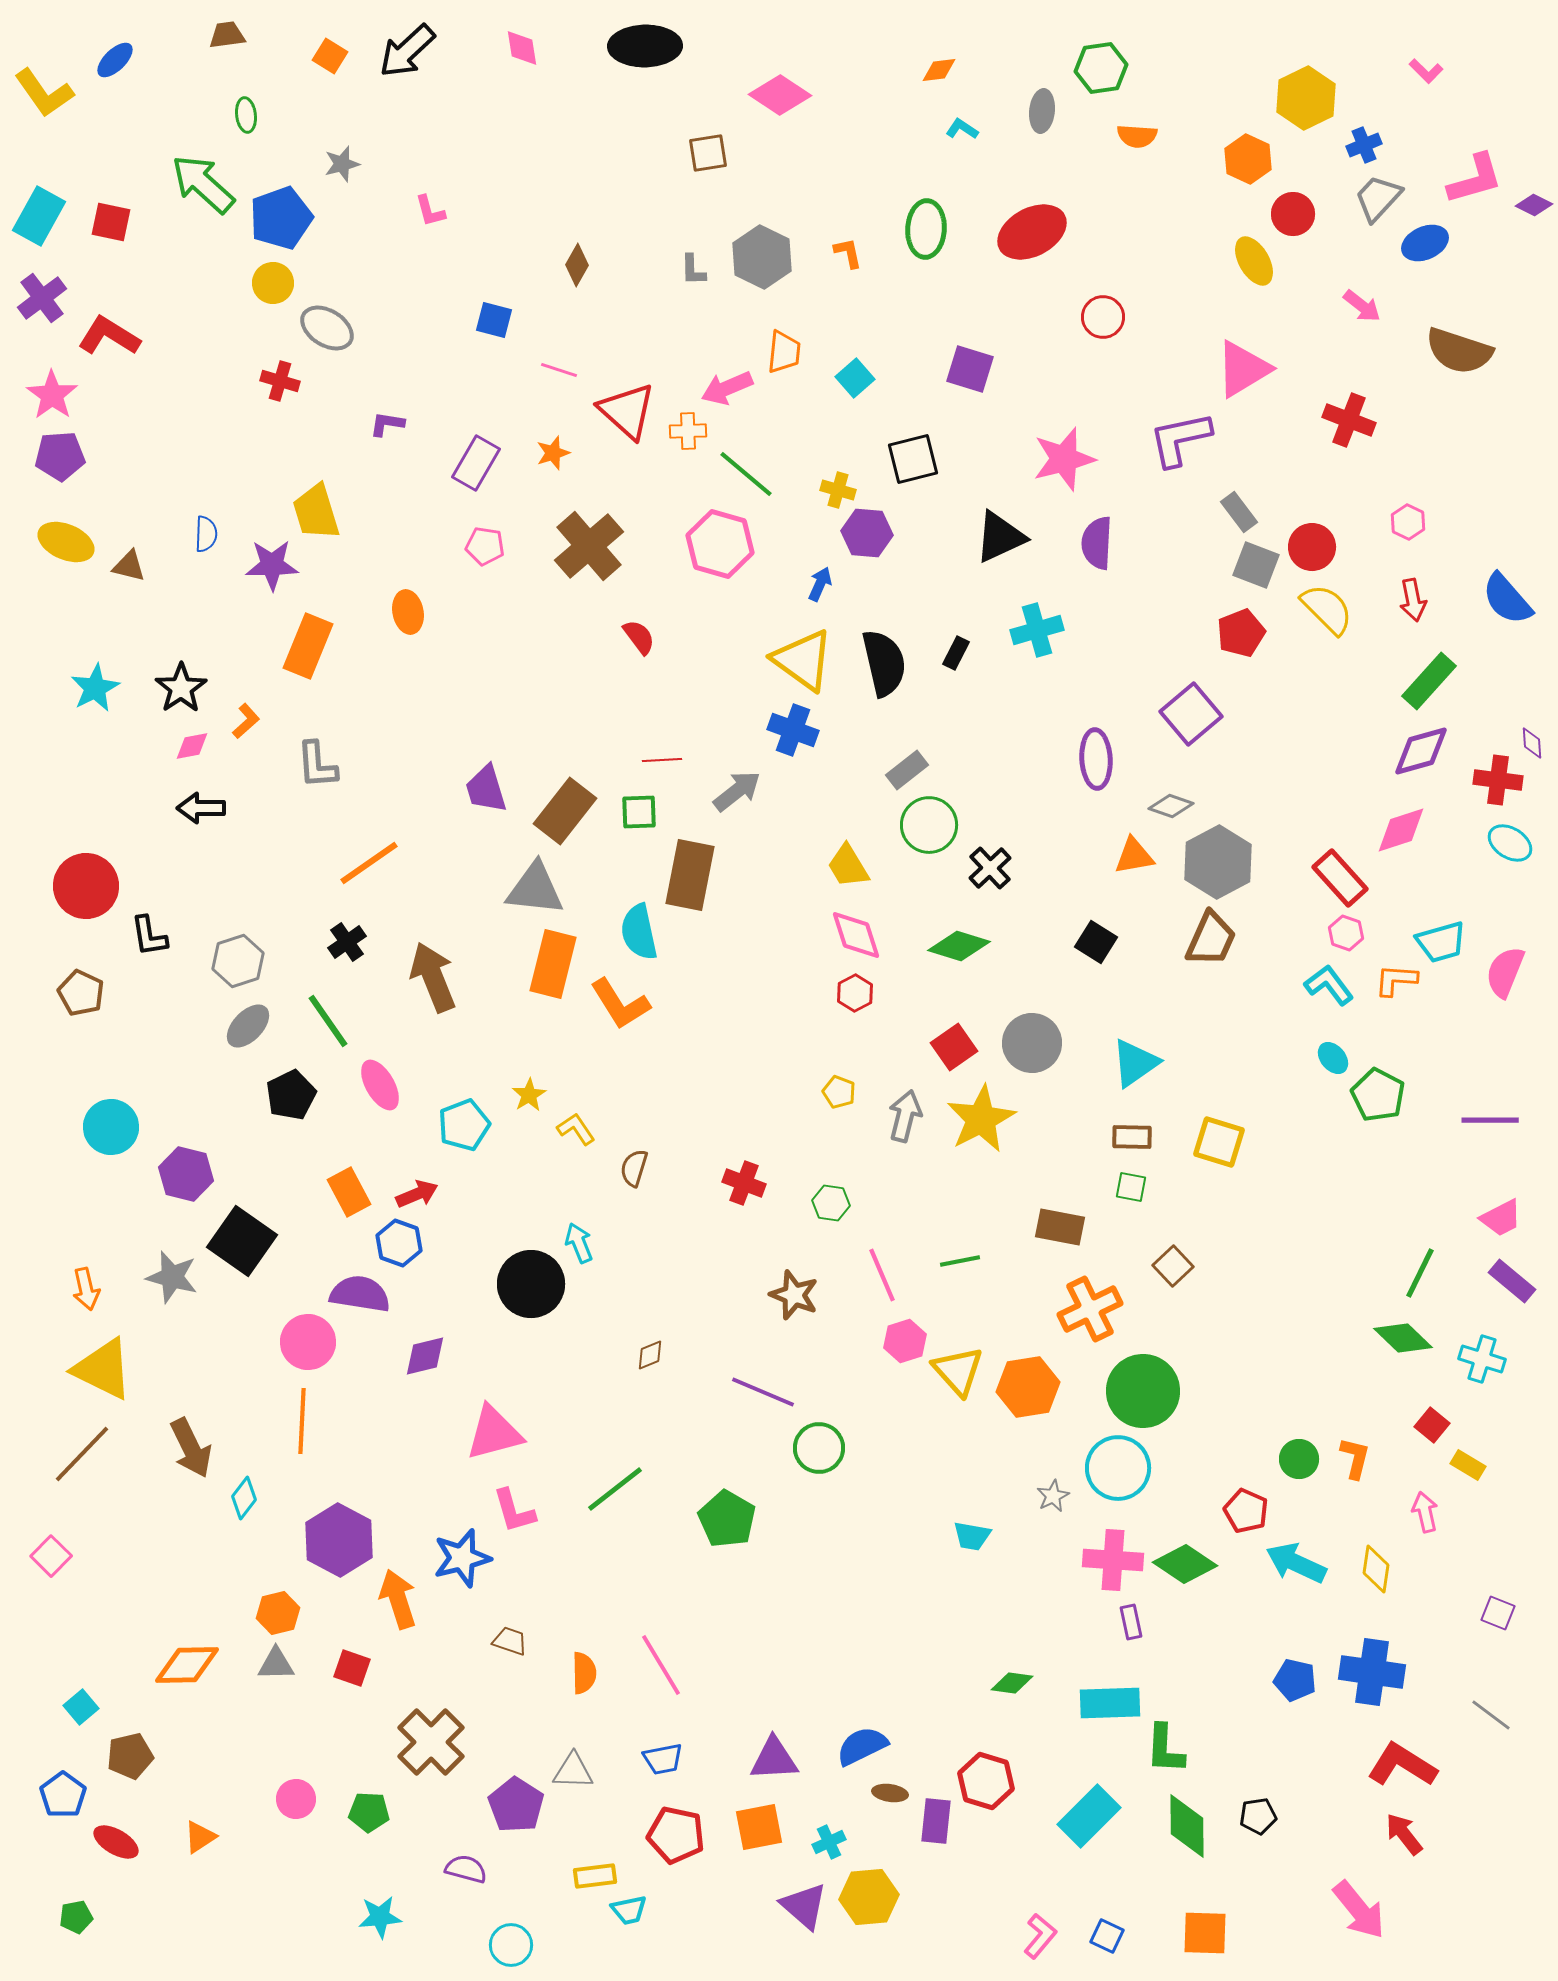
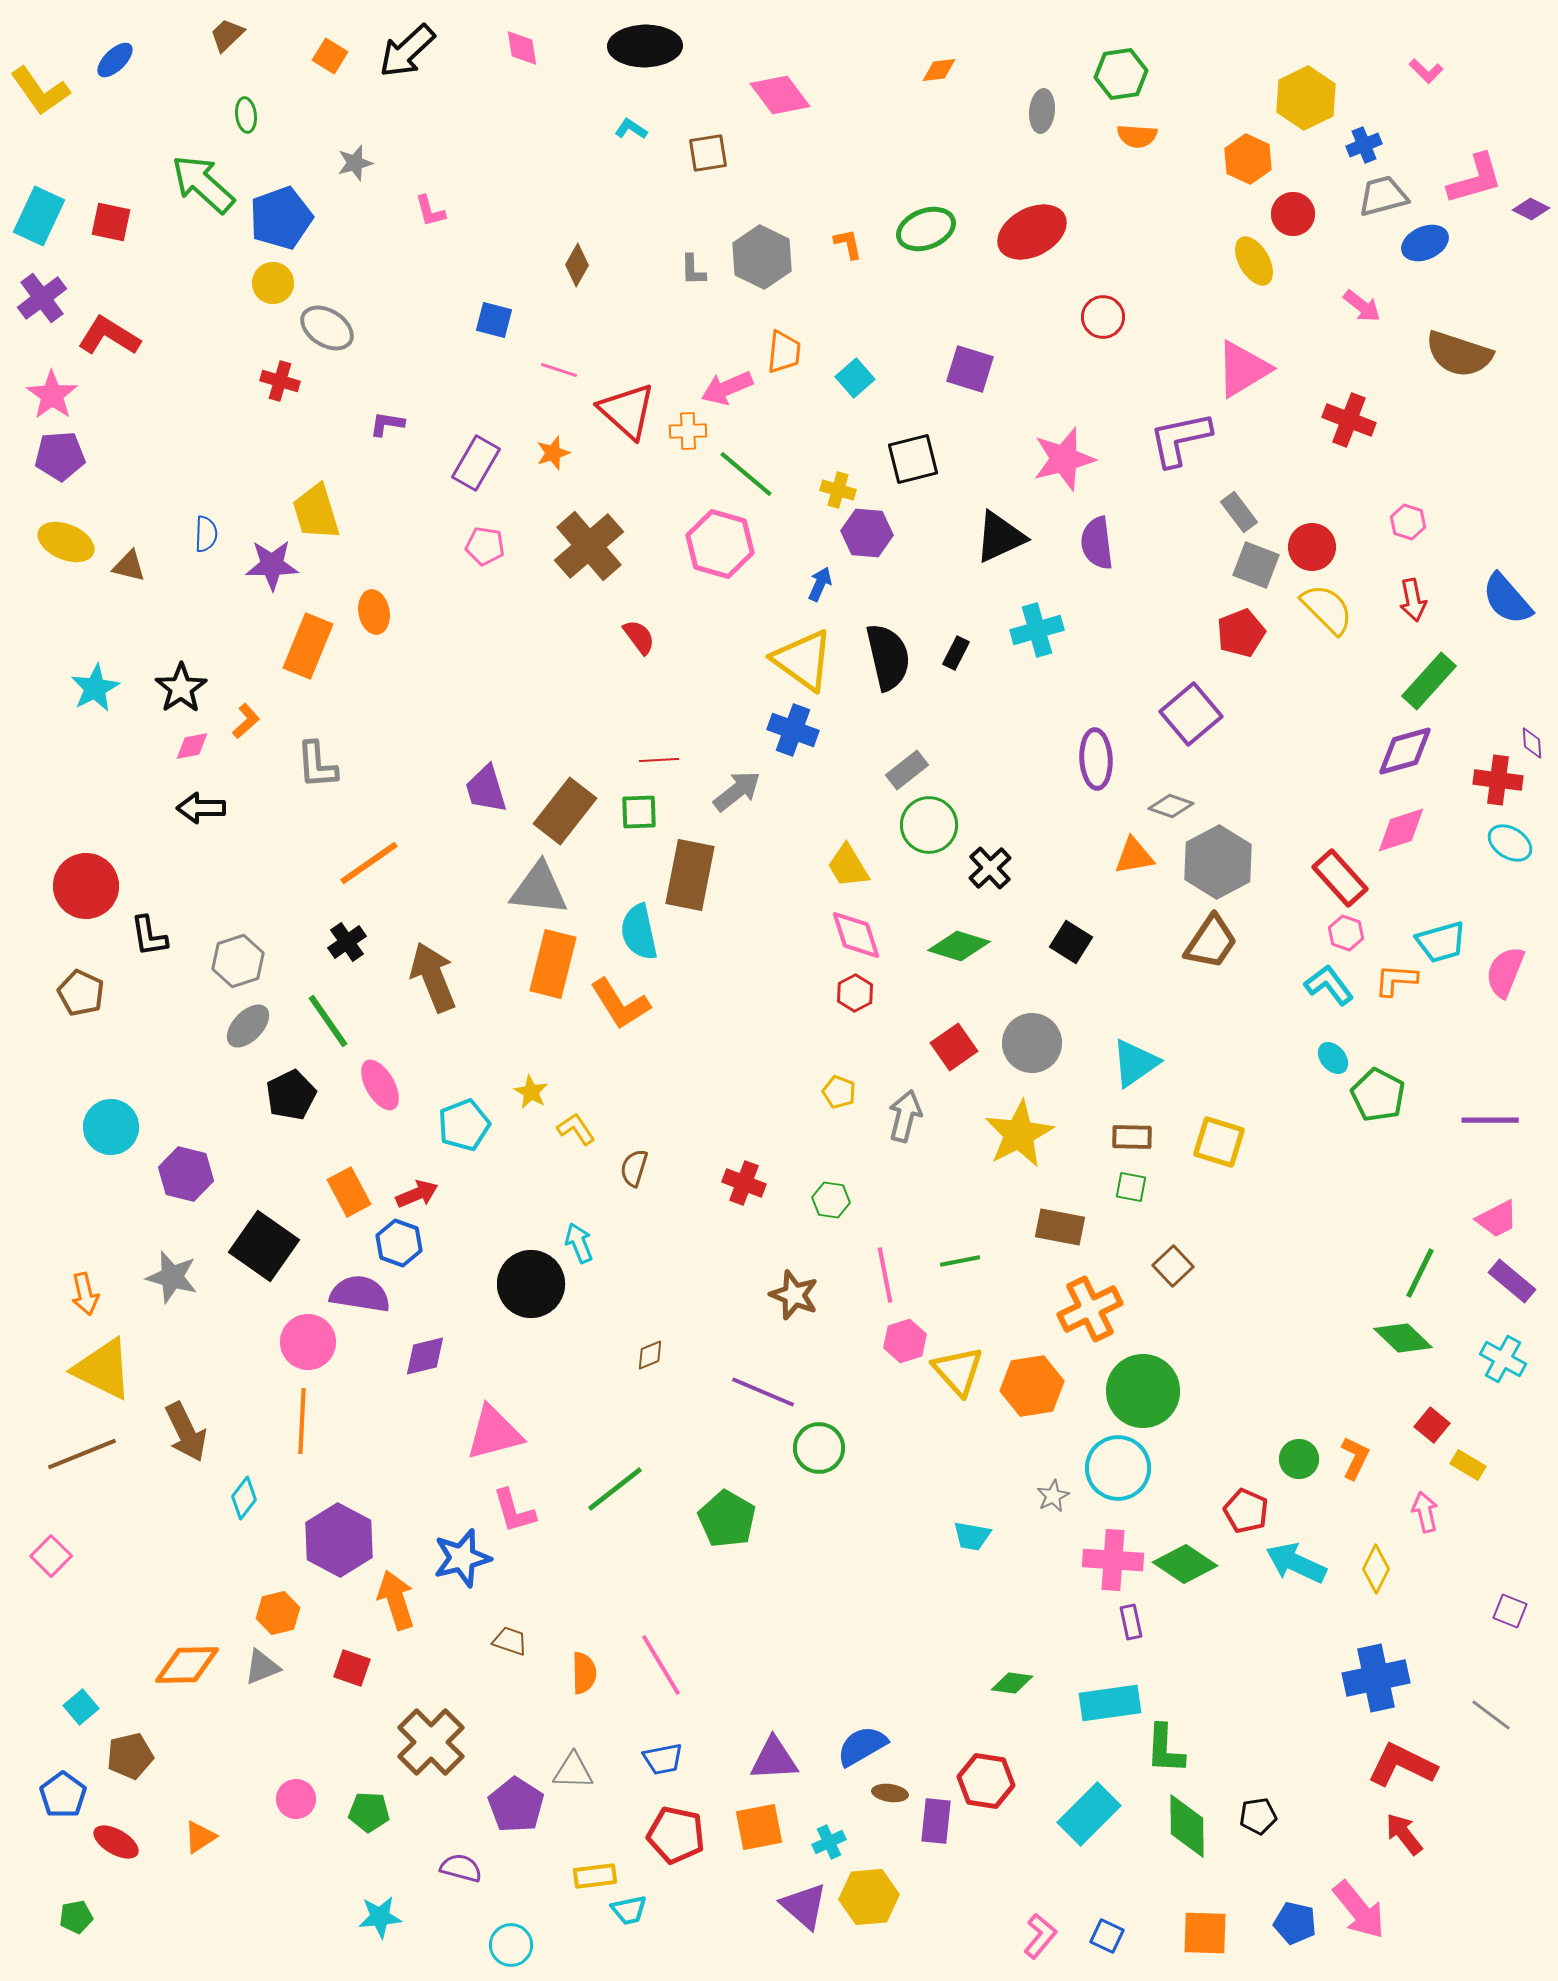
brown trapezoid at (227, 35): rotated 36 degrees counterclockwise
green hexagon at (1101, 68): moved 20 px right, 6 px down
yellow L-shape at (44, 93): moved 4 px left, 2 px up
pink diamond at (780, 95): rotated 20 degrees clockwise
cyan L-shape at (962, 129): moved 331 px left
gray star at (342, 164): moved 13 px right, 1 px up
gray trapezoid at (1378, 198): moved 5 px right, 2 px up; rotated 32 degrees clockwise
purple diamond at (1534, 205): moved 3 px left, 4 px down
cyan rectangle at (39, 216): rotated 4 degrees counterclockwise
green ellipse at (926, 229): rotated 66 degrees clockwise
orange L-shape at (848, 253): moved 9 px up
brown semicircle at (1459, 351): moved 3 px down
pink hexagon at (1408, 522): rotated 8 degrees counterclockwise
purple semicircle at (1097, 543): rotated 10 degrees counterclockwise
orange ellipse at (408, 612): moved 34 px left
black semicircle at (884, 663): moved 4 px right, 6 px up
purple diamond at (1421, 751): moved 16 px left
red line at (662, 760): moved 3 px left
gray triangle at (535, 889): moved 4 px right
brown trapezoid at (1211, 939): moved 3 px down; rotated 10 degrees clockwise
black square at (1096, 942): moved 25 px left
yellow star at (529, 1095): moved 2 px right, 3 px up; rotated 12 degrees counterclockwise
yellow star at (981, 1119): moved 38 px right, 15 px down
green hexagon at (831, 1203): moved 3 px up
pink trapezoid at (1501, 1218): moved 4 px left, 1 px down
black square at (242, 1241): moved 22 px right, 5 px down
pink line at (882, 1275): moved 3 px right; rotated 12 degrees clockwise
orange arrow at (86, 1289): moved 1 px left, 5 px down
cyan cross at (1482, 1359): moved 21 px right; rotated 12 degrees clockwise
orange hexagon at (1028, 1387): moved 4 px right, 1 px up
brown arrow at (191, 1448): moved 5 px left, 16 px up
brown line at (82, 1454): rotated 24 degrees clockwise
orange L-shape at (1355, 1458): rotated 12 degrees clockwise
yellow diamond at (1376, 1569): rotated 18 degrees clockwise
orange arrow at (398, 1599): moved 2 px left, 1 px down
purple square at (1498, 1613): moved 12 px right, 2 px up
gray triangle at (276, 1664): moved 14 px left, 3 px down; rotated 21 degrees counterclockwise
blue cross at (1372, 1672): moved 4 px right, 6 px down; rotated 20 degrees counterclockwise
blue pentagon at (1295, 1680): moved 243 px down
cyan rectangle at (1110, 1703): rotated 6 degrees counterclockwise
blue semicircle at (862, 1746): rotated 4 degrees counterclockwise
red L-shape at (1402, 1765): rotated 6 degrees counterclockwise
red hexagon at (986, 1781): rotated 8 degrees counterclockwise
cyan rectangle at (1089, 1816): moved 2 px up
purple semicircle at (466, 1869): moved 5 px left, 1 px up
